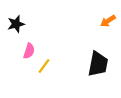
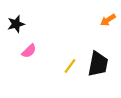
orange arrow: moved 1 px up
pink semicircle: rotated 28 degrees clockwise
yellow line: moved 26 px right
